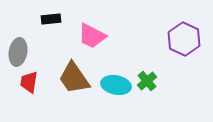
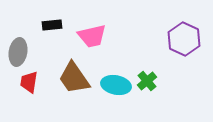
black rectangle: moved 1 px right, 6 px down
pink trapezoid: rotated 40 degrees counterclockwise
